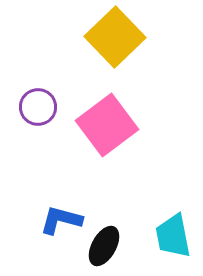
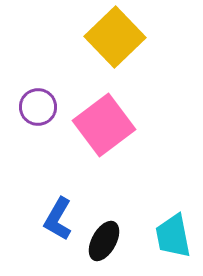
pink square: moved 3 px left
blue L-shape: moved 3 px left, 1 px up; rotated 75 degrees counterclockwise
black ellipse: moved 5 px up
